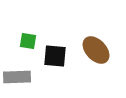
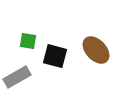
black square: rotated 10 degrees clockwise
gray rectangle: rotated 28 degrees counterclockwise
